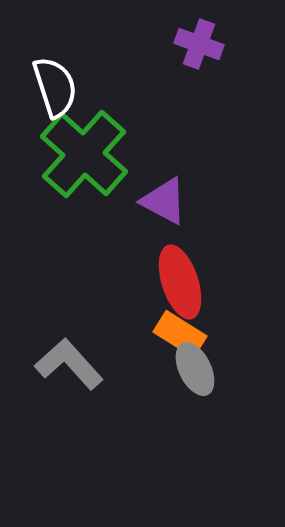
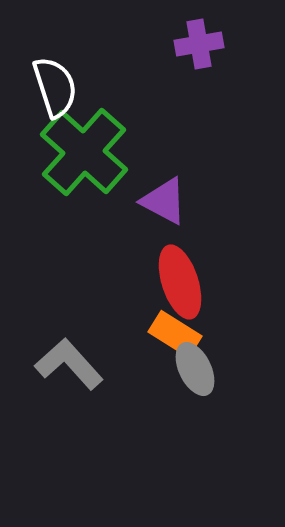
purple cross: rotated 30 degrees counterclockwise
green cross: moved 2 px up
orange rectangle: moved 5 px left
